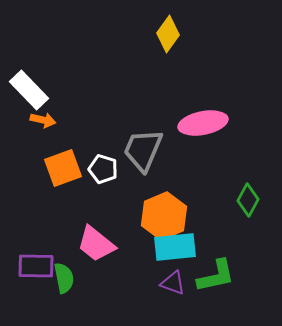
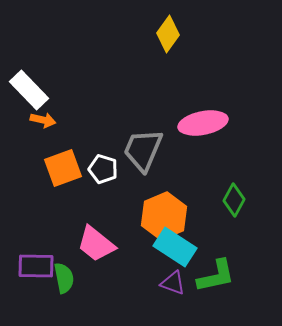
green diamond: moved 14 px left
cyan rectangle: rotated 39 degrees clockwise
